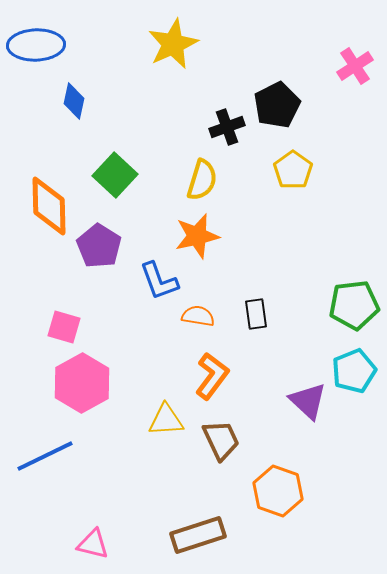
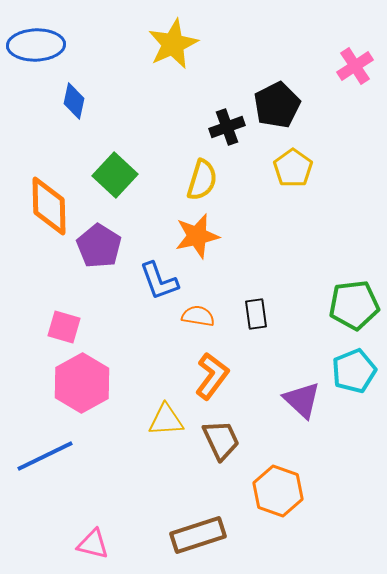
yellow pentagon: moved 2 px up
purple triangle: moved 6 px left, 1 px up
